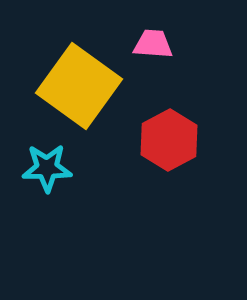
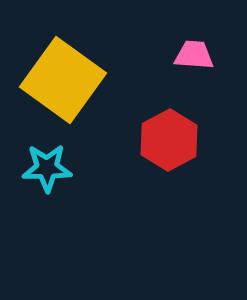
pink trapezoid: moved 41 px right, 11 px down
yellow square: moved 16 px left, 6 px up
